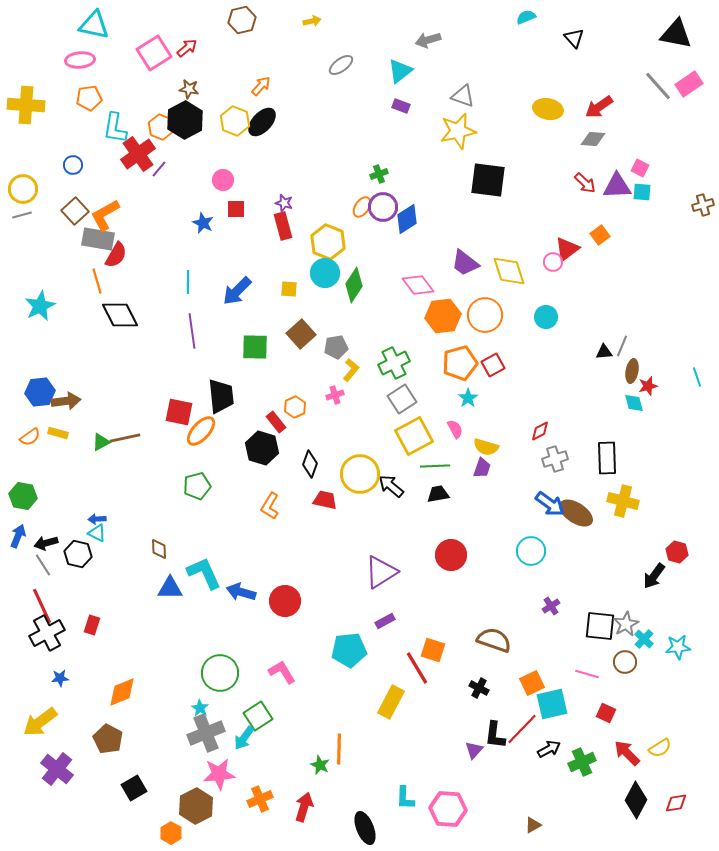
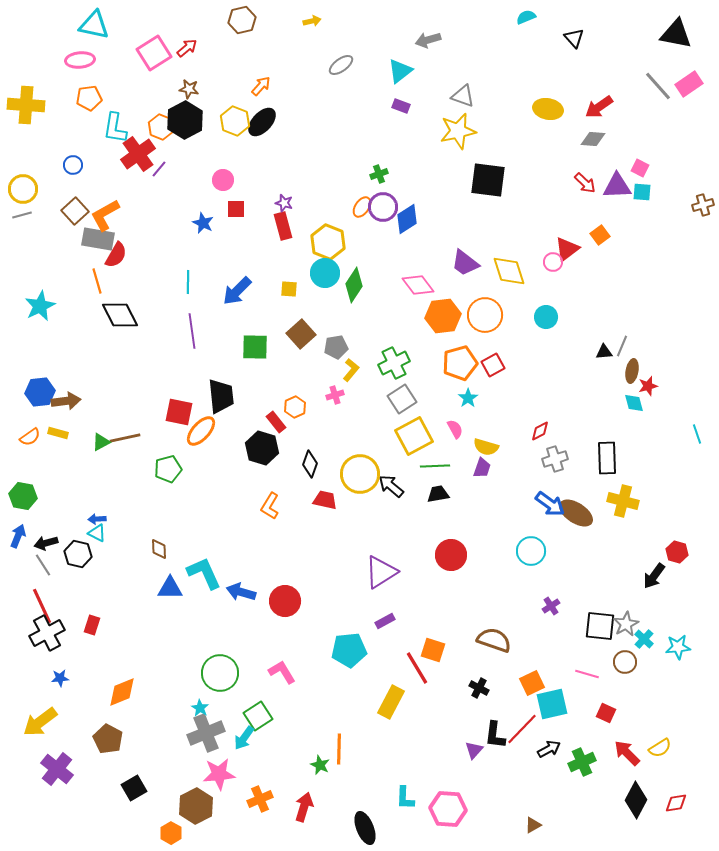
cyan line at (697, 377): moved 57 px down
green pentagon at (197, 486): moved 29 px left, 17 px up
